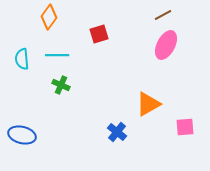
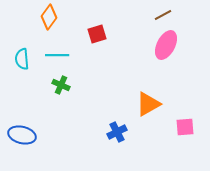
red square: moved 2 px left
blue cross: rotated 24 degrees clockwise
